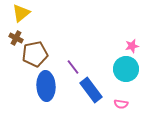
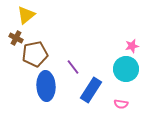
yellow triangle: moved 5 px right, 2 px down
blue rectangle: rotated 70 degrees clockwise
